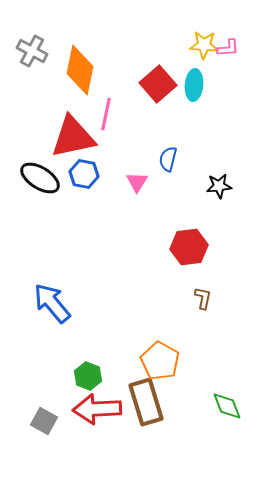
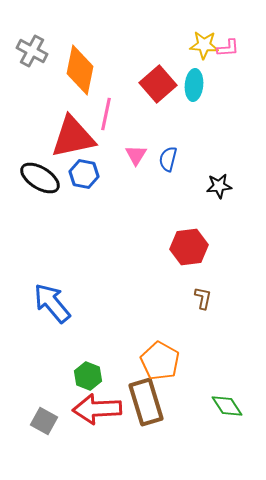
pink triangle: moved 1 px left, 27 px up
green diamond: rotated 12 degrees counterclockwise
